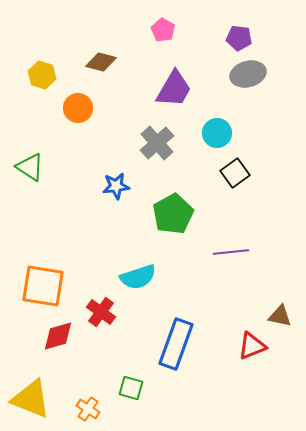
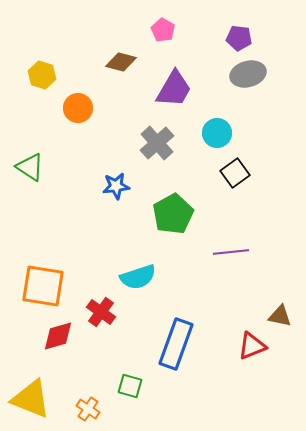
brown diamond: moved 20 px right
green square: moved 1 px left, 2 px up
